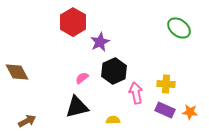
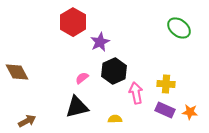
yellow semicircle: moved 2 px right, 1 px up
